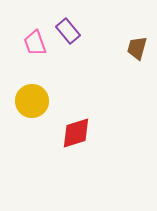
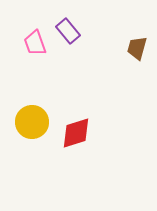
yellow circle: moved 21 px down
